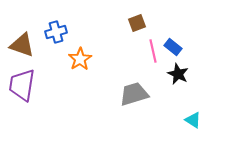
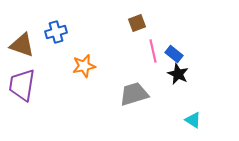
blue rectangle: moved 1 px right, 7 px down
orange star: moved 4 px right, 7 px down; rotated 20 degrees clockwise
